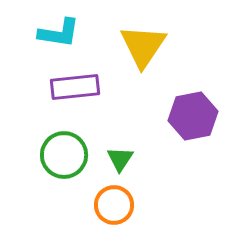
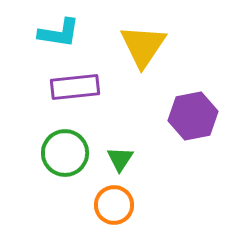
green circle: moved 1 px right, 2 px up
